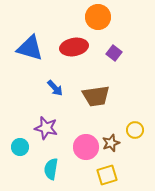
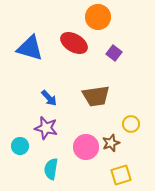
red ellipse: moved 4 px up; rotated 40 degrees clockwise
blue arrow: moved 6 px left, 10 px down
yellow circle: moved 4 px left, 6 px up
cyan circle: moved 1 px up
yellow square: moved 14 px right
